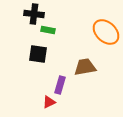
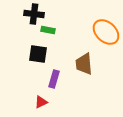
brown trapezoid: moved 1 px left, 3 px up; rotated 85 degrees counterclockwise
purple rectangle: moved 6 px left, 6 px up
red triangle: moved 8 px left
